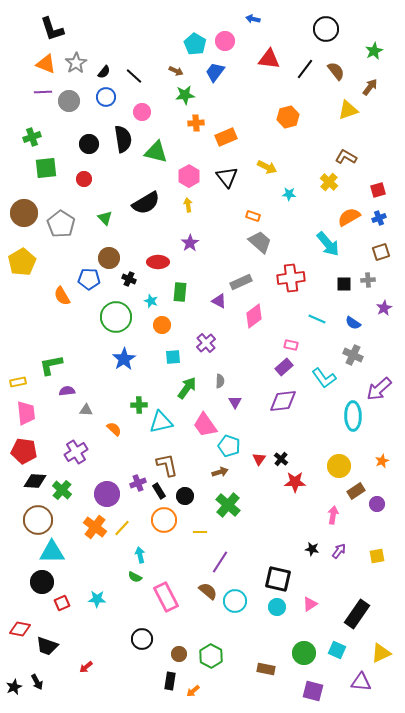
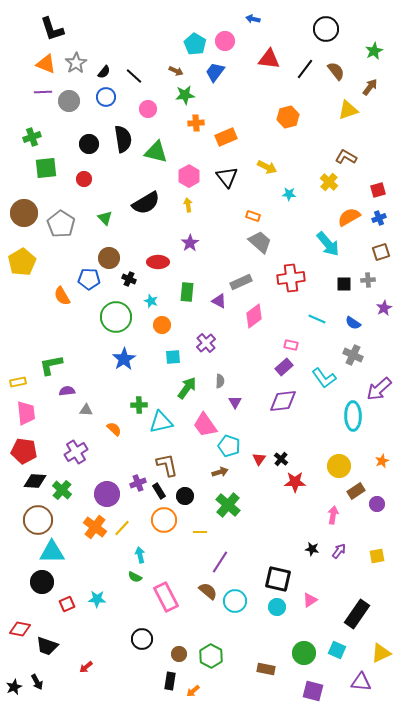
pink circle at (142, 112): moved 6 px right, 3 px up
green rectangle at (180, 292): moved 7 px right
red square at (62, 603): moved 5 px right, 1 px down
pink triangle at (310, 604): moved 4 px up
